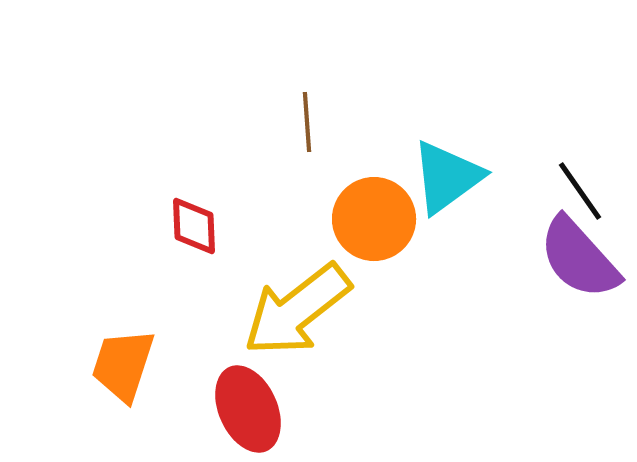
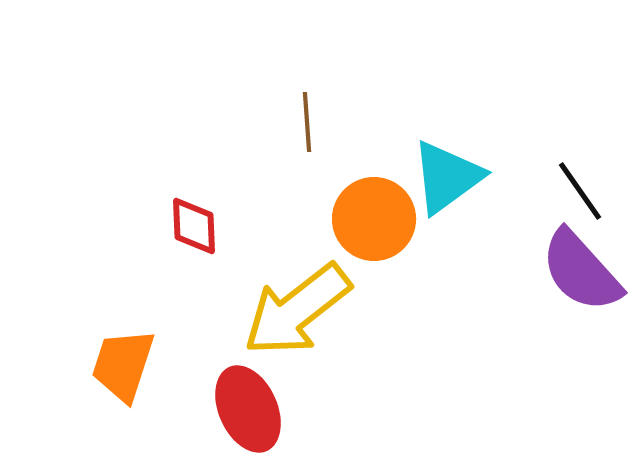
purple semicircle: moved 2 px right, 13 px down
